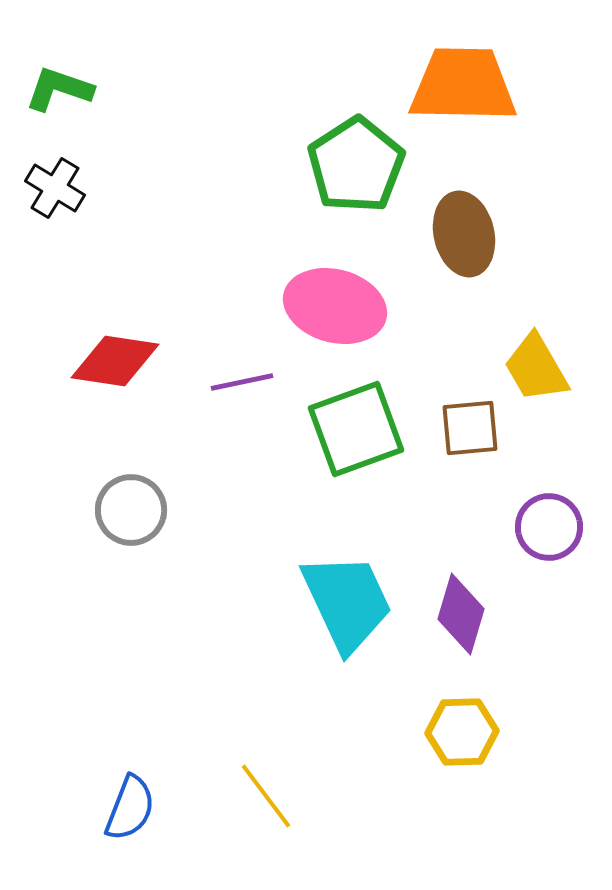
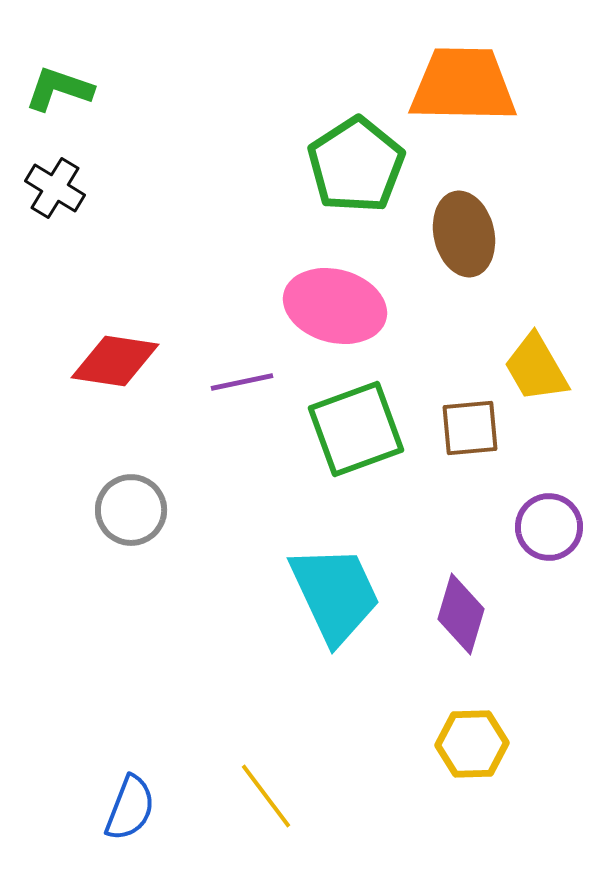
cyan trapezoid: moved 12 px left, 8 px up
yellow hexagon: moved 10 px right, 12 px down
